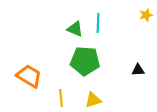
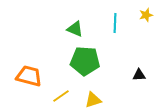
cyan line: moved 17 px right
black triangle: moved 1 px right, 5 px down
orange trapezoid: rotated 16 degrees counterclockwise
yellow line: moved 2 px up; rotated 60 degrees clockwise
